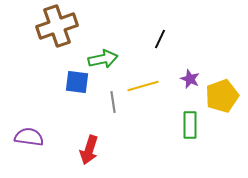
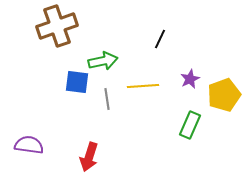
green arrow: moved 2 px down
purple star: rotated 24 degrees clockwise
yellow line: rotated 12 degrees clockwise
yellow pentagon: moved 2 px right, 1 px up
gray line: moved 6 px left, 3 px up
green rectangle: rotated 24 degrees clockwise
purple semicircle: moved 8 px down
red arrow: moved 7 px down
